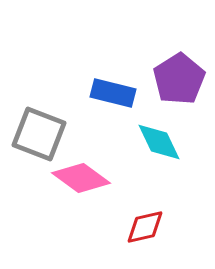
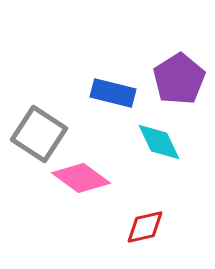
gray square: rotated 12 degrees clockwise
